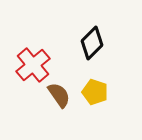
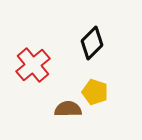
brown semicircle: moved 9 px right, 14 px down; rotated 56 degrees counterclockwise
